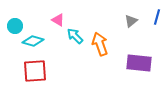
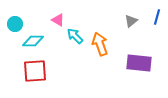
cyan circle: moved 2 px up
cyan diamond: rotated 15 degrees counterclockwise
